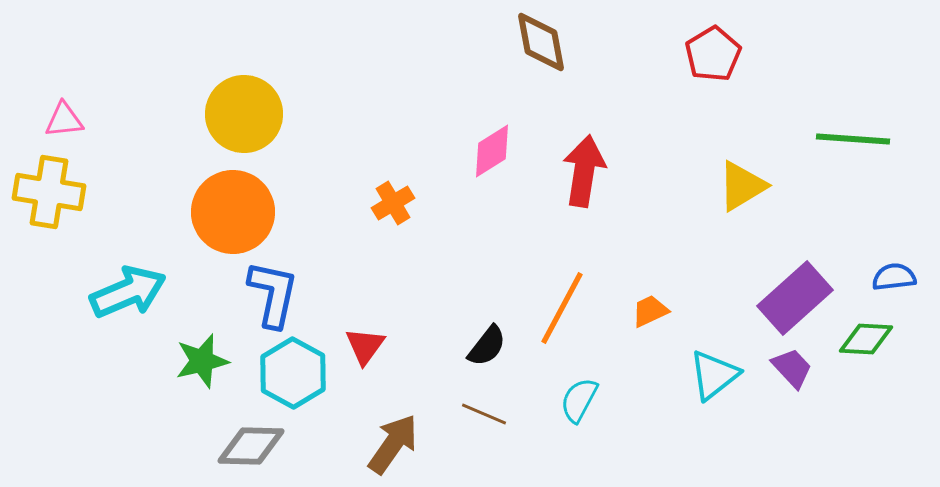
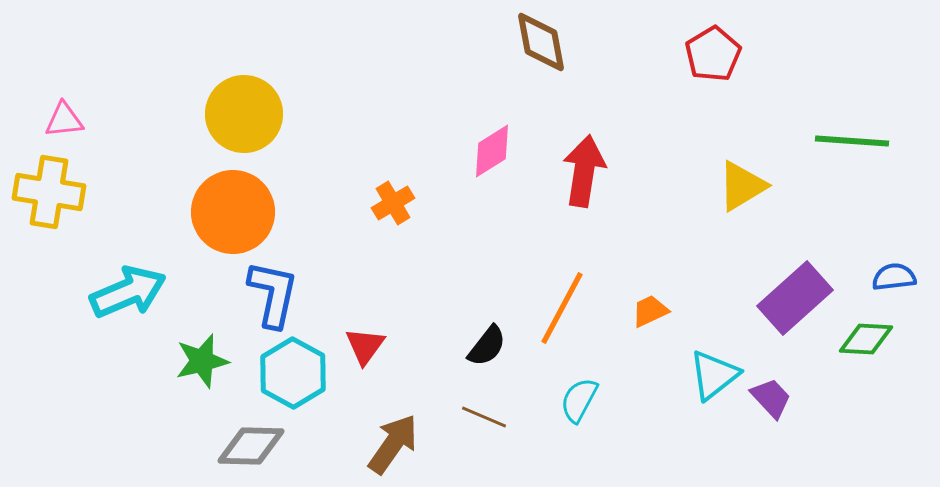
green line: moved 1 px left, 2 px down
purple trapezoid: moved 21 px left, 30 px down
brown line: moved 3 px down
